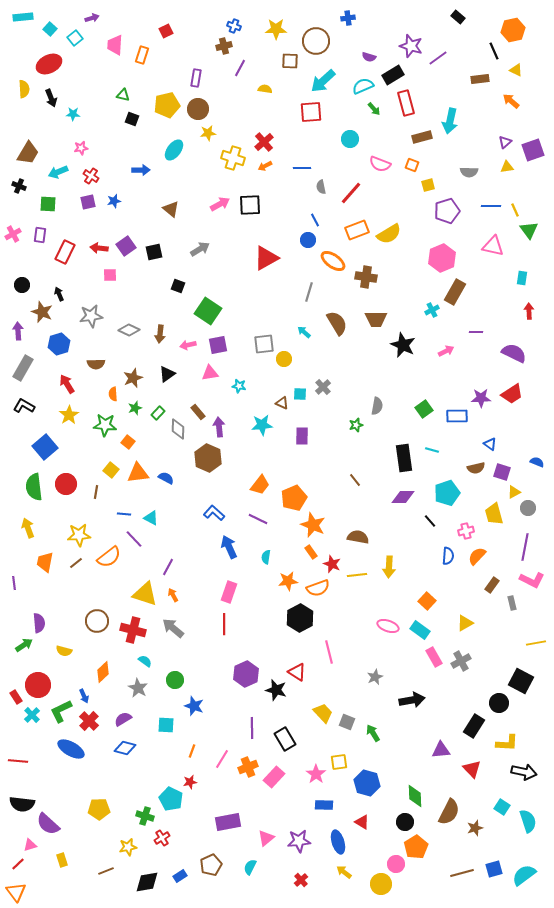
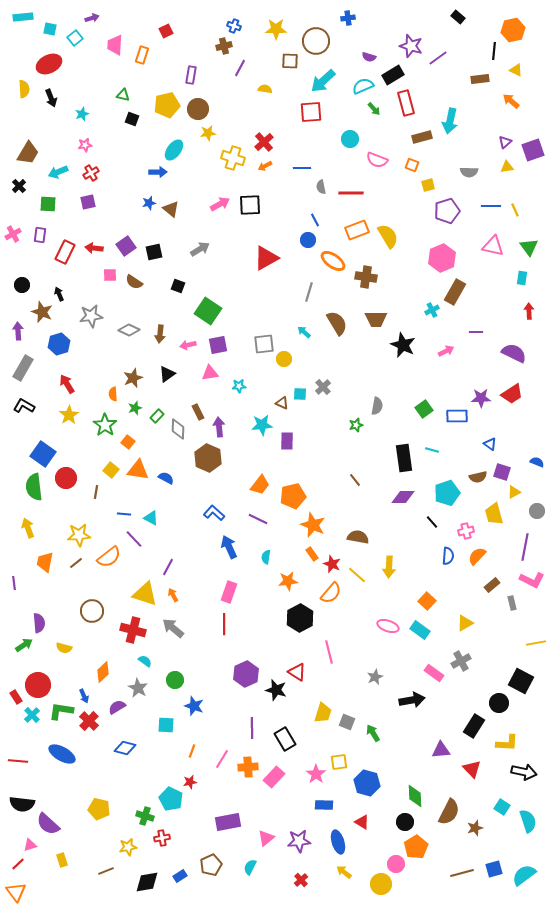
cyan square at (50, 29): rotated 32 degrees counterclockwise
black line at (494, 51): rotated 30 degrees clockwise
purple rectangle at (196, 78): moved 5 px left, 3 px up
cyan star at (73, 114): moved 9 px right; rotated 24 degrees counterclockwise
pink star at (81, 148): moved 4 px right, 3 px up
pink semicircle at (380, 164): moved 3 px left, 4 px up
blue arrow at (141, 170): moved 17 px right, 2 px down
red cross at (91, 176): moved 3 px up; rotated 28 degrees clockwise
black cross at (19, 186): rotated 24 degrees clockwise
red line at (351, 193): rotated 50 degrees clockwise
blue star at (114, 201): moved 35 px right, 2 px down
green triangle at (529, 230): moved 17 px down
yellow semicircle at (389, 234): moved 1 px left, 2 px down; rotated 90 degrees counterclockwise
red arrow at (99, 248): moved 5 px left
brown semicircle at (96, 364): moved 38 px right, 82 px up; rotated 36 degrees clockwise
cyan star at (239, 386): rotated 16 degrees counterclockwise
brown rectangle at (198, 412): rotated 14 degrees clockwise
green rectangle at (158, 413): moved 1 px left, 3 px down
green star at (105, 425): rotated 30 degrees clockwise
purple rectangle at (302, 436): moved 15 px left, 5 px down
blue square at (45, 447): moved 2 px left, 7 px down; rotated 15 degrees counterclockwise
brown semicircle at (476, 468): moved 2 px right, 9 px down
orange triangle at (138, 473): moved 3 px up; rotated 15 degrees clockwise
red circle at (66, 484): moved 6 px up
orange pentagon at (294, 498): moved 1 px left, 2 px up; rotated 10 degrees clockwise
gray circle at (528, 508): moved 9 px right, 3 px down
black line at (430, 521): moved 2 px right, 1 px down
orange rectangle at (311, 552): moved 1 px right, 2 px down
yellow line at (357, 575): rotated 48 degrees clockwise
brown rectangle at (492, 585): rotated 14 degrees clockwise
orange semicircle at (318, 588): moved 13 px right, 5 px down; rotated 30 degrees counterclockwise
brown circle at (97, 621): moved 5 px left, 10 px up
yellow semicircle at (64, 651): moved 3 px up
pink rectangle at (434, 657): moved 16 px down; rotated 24 degrees counterclockwise
green L-shape at (61, 711): rotated 35 degrees clockwise
yellow trapezoid at (323, 713): rotated 60 degrees clockwise
purple semicircle at (123, 719): moved 6 px left, 12 px up
blue ellipse at (71, 749): moved 9 px left, 5 px down
orange cross at (248, 767): rotated 18 degrees clockwise
yellow pentagon at (99, 809): rotated 15 degrees clockwise
red cross at (162, 838): rotated 21 degrees clockwise
